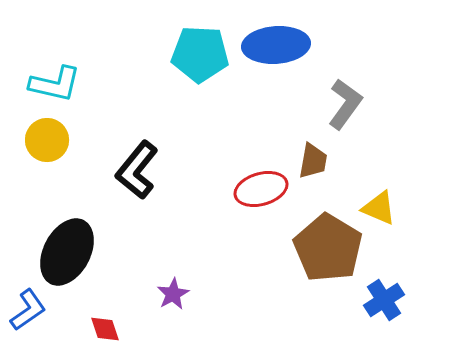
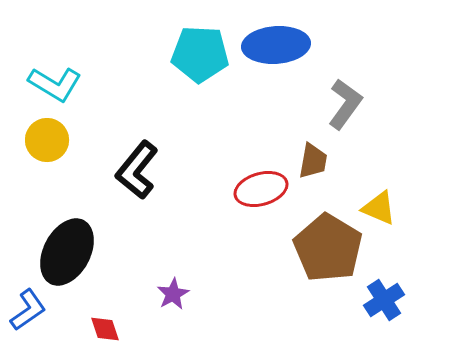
cyan L-shape: rotated 18 degrees clockwise
